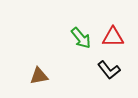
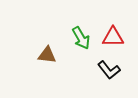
green arrow: rotated 10 degrees clockwise
brown triangle: moved 8 px right, 21 px up; rotated 18 degrees clockwise
